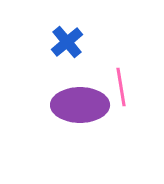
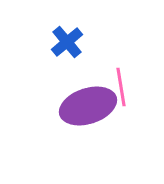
purple ellipse: moved 8 px right, 1 px down; rotated 18 degrees counterclockwise
